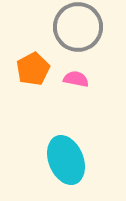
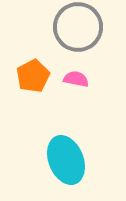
orange pentagon: moved 7 px down
